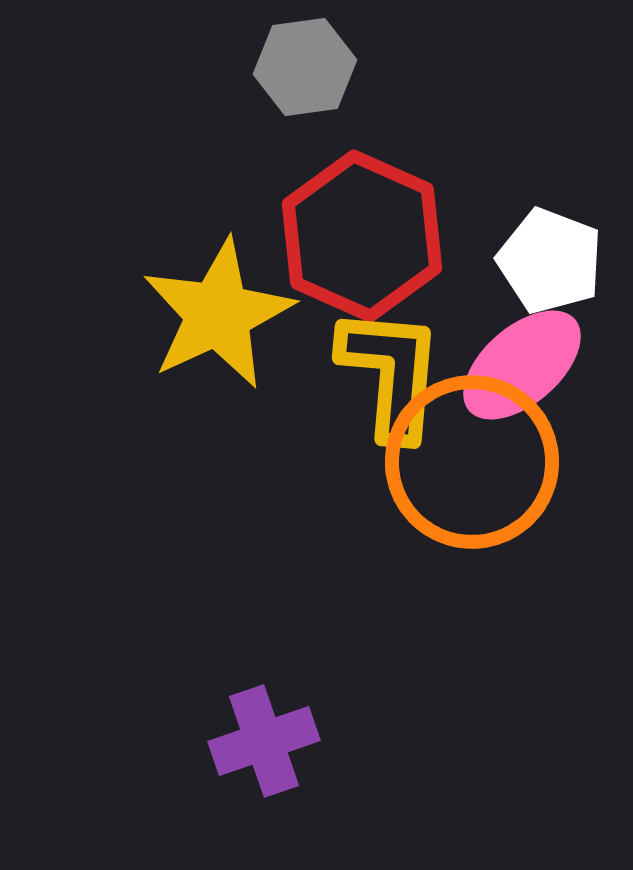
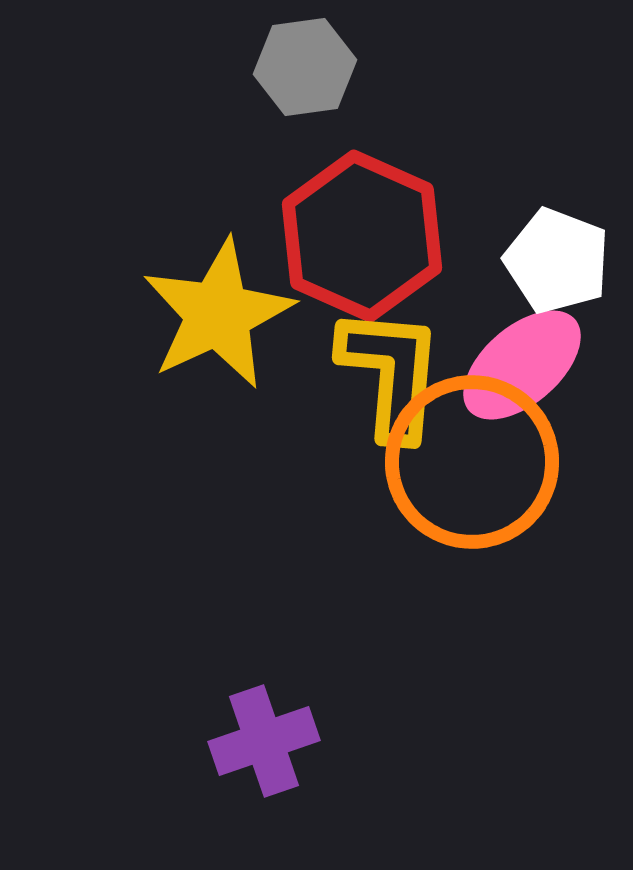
white pentagon: moved 7 px right
